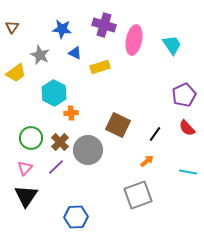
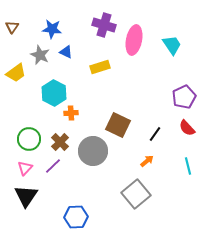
blue star: moved 10 px left
blue triangle: moved 9 px left, 1 px up
purple pentagon: moved 2 px down
green circle: moved 2 px left, 1 px down
gray circle: moved 5 px right, 1 px down
purple line: moved 3 px left, 1 px up
cyan line: moved 6 px up; rotated 66 degrees clockwise
gray square: moved 2 px left, 1 px up; rotated 20 degrees counterclockwise
